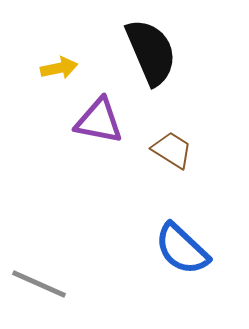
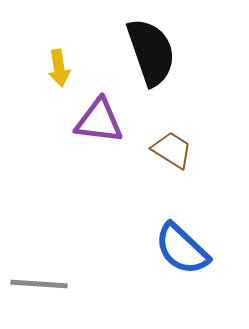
black semicircle: rotated 4 degrees clockwise
yellow arrow: rotated 93 degrees clockwise
purple triangle: rotated 4 degrees counterclockwise
gray line: rotated 20 degrees counterclockwise
